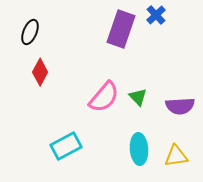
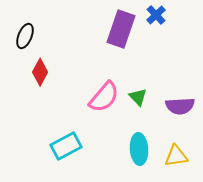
black ellipse: moved 5 px left, 4 px down
